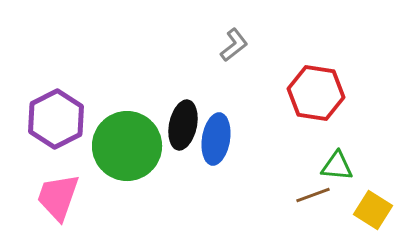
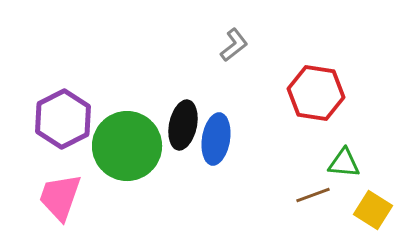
purple hexagon: moved 7 px right
green triangle: moved 7 px right, 3 px up
pink trapezoid: moved 2 px right
